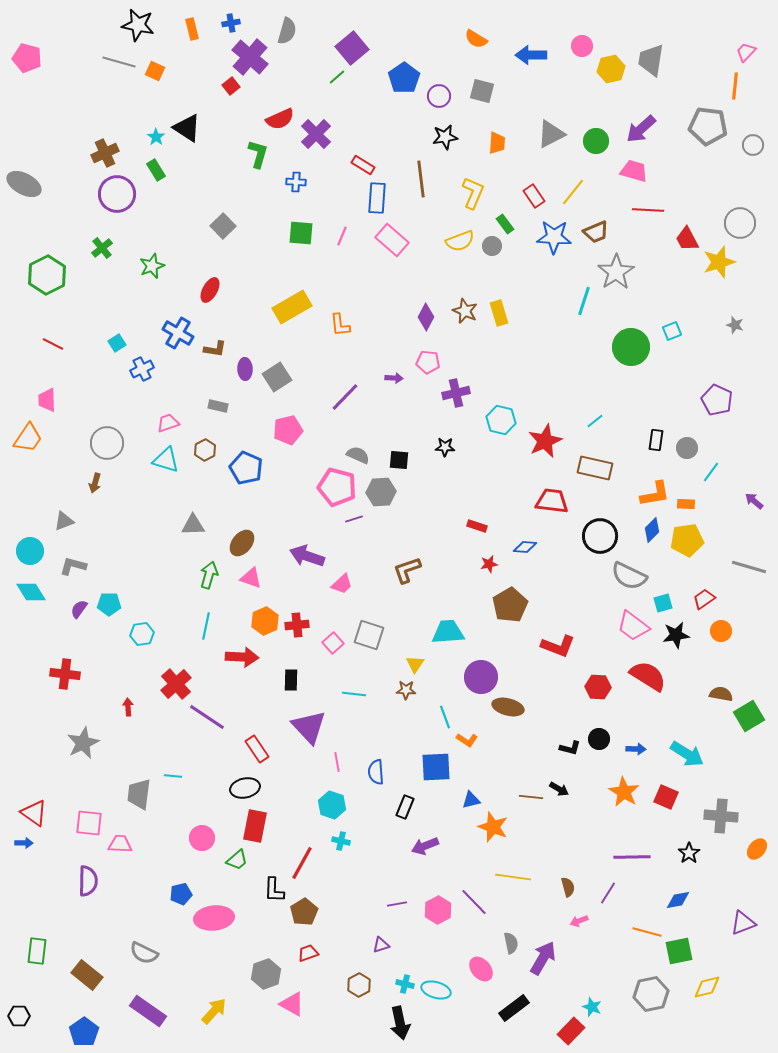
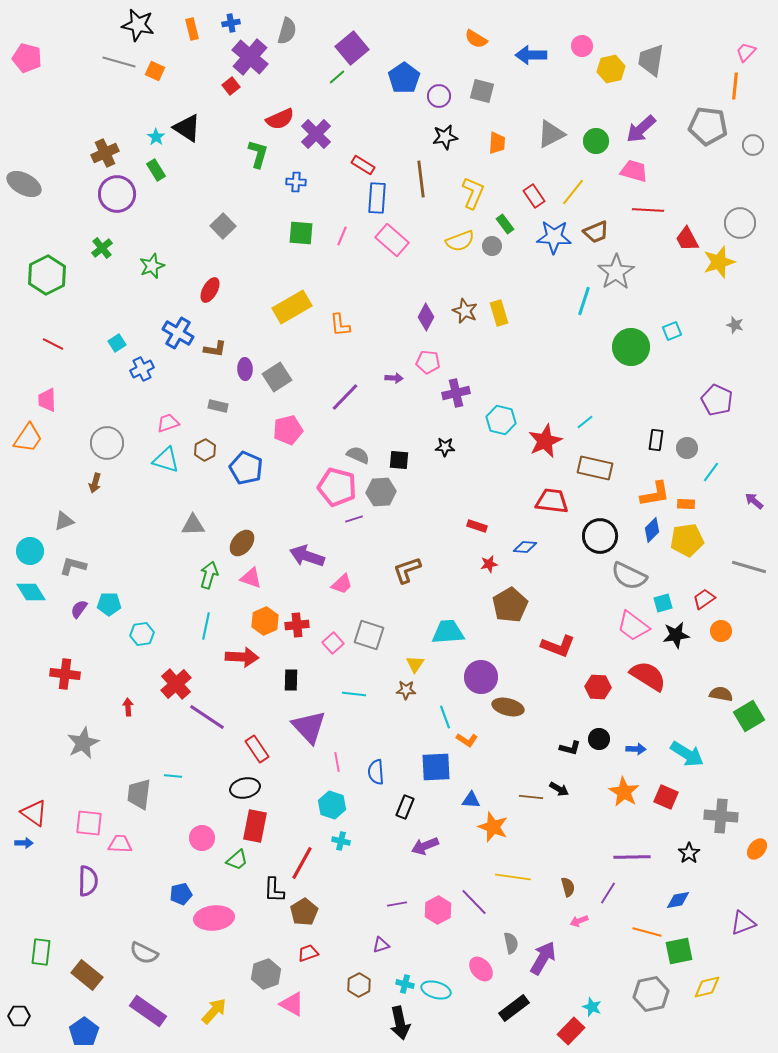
cyan line at (595, 421): moved 10 px left, 1 px down
blue triangle at (471, 800): rotated 18 degrees clockwise
green rectangle at (37, 951): moved 4 px right, 1 px down
